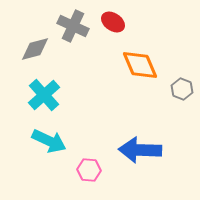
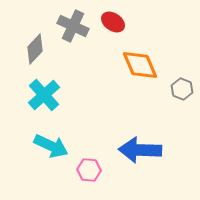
gray diamond: rotated 32 degrees counterclockwise
cyan arrow: moved 2 px right, 5 px down
